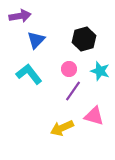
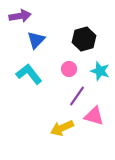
purple line: moved 4 px right, 5 px down
